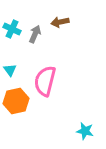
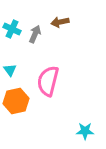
pink semicircle: moved 3 px right
cyan star: rotated 12 degrees counterclockwise
